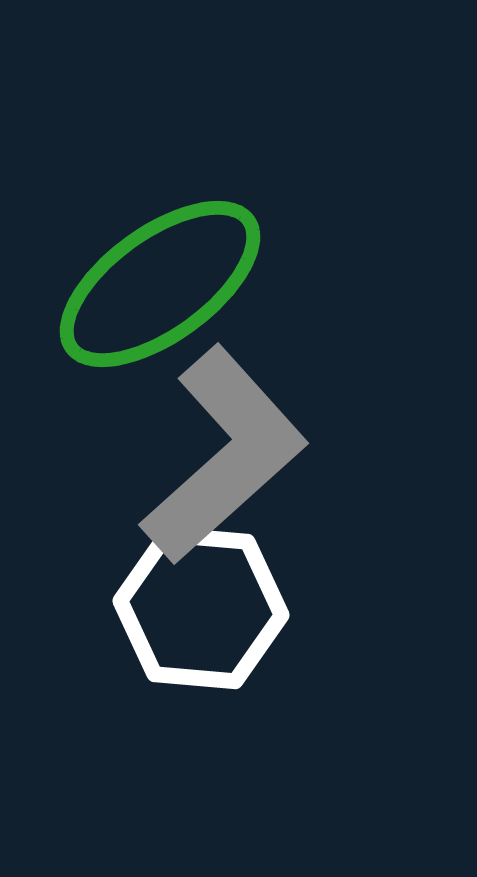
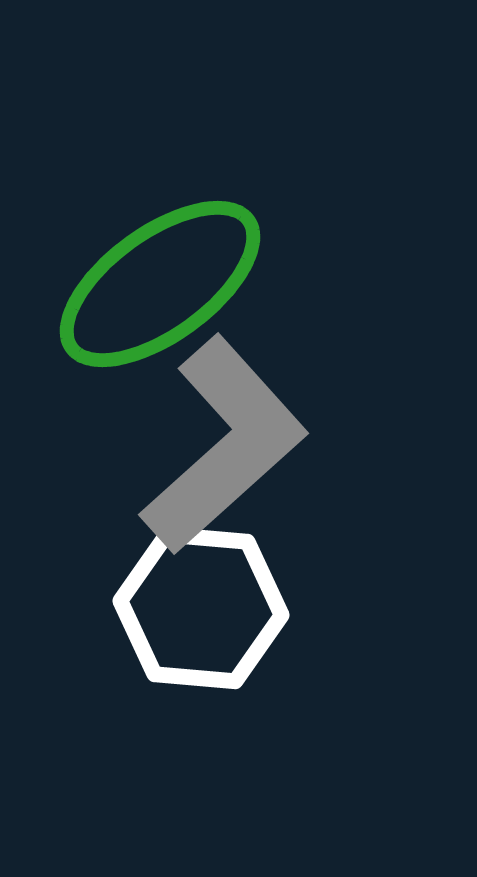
gray L-shape: moved 10 px up
